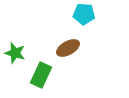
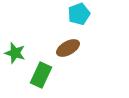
cyan pentagon: moved 5 px left; rotated 25 degrees counterclockwise
